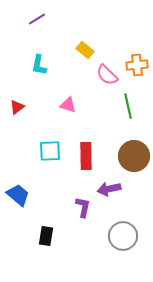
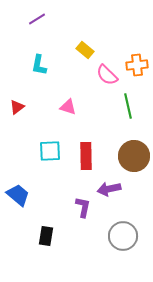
pink triangle: moved 2 px down
